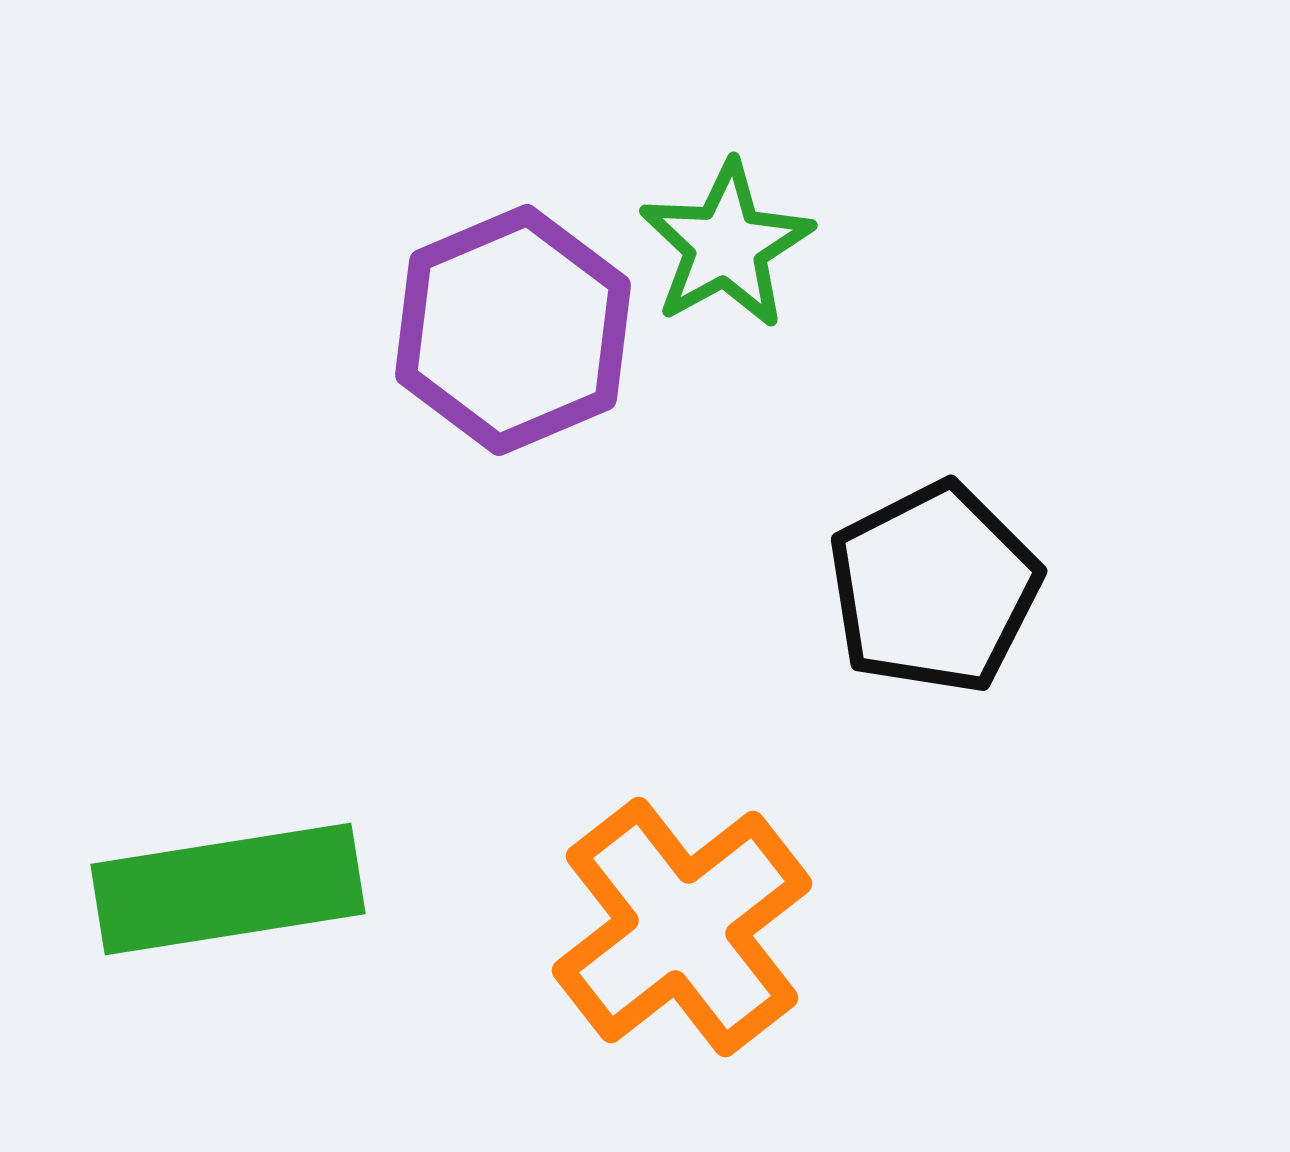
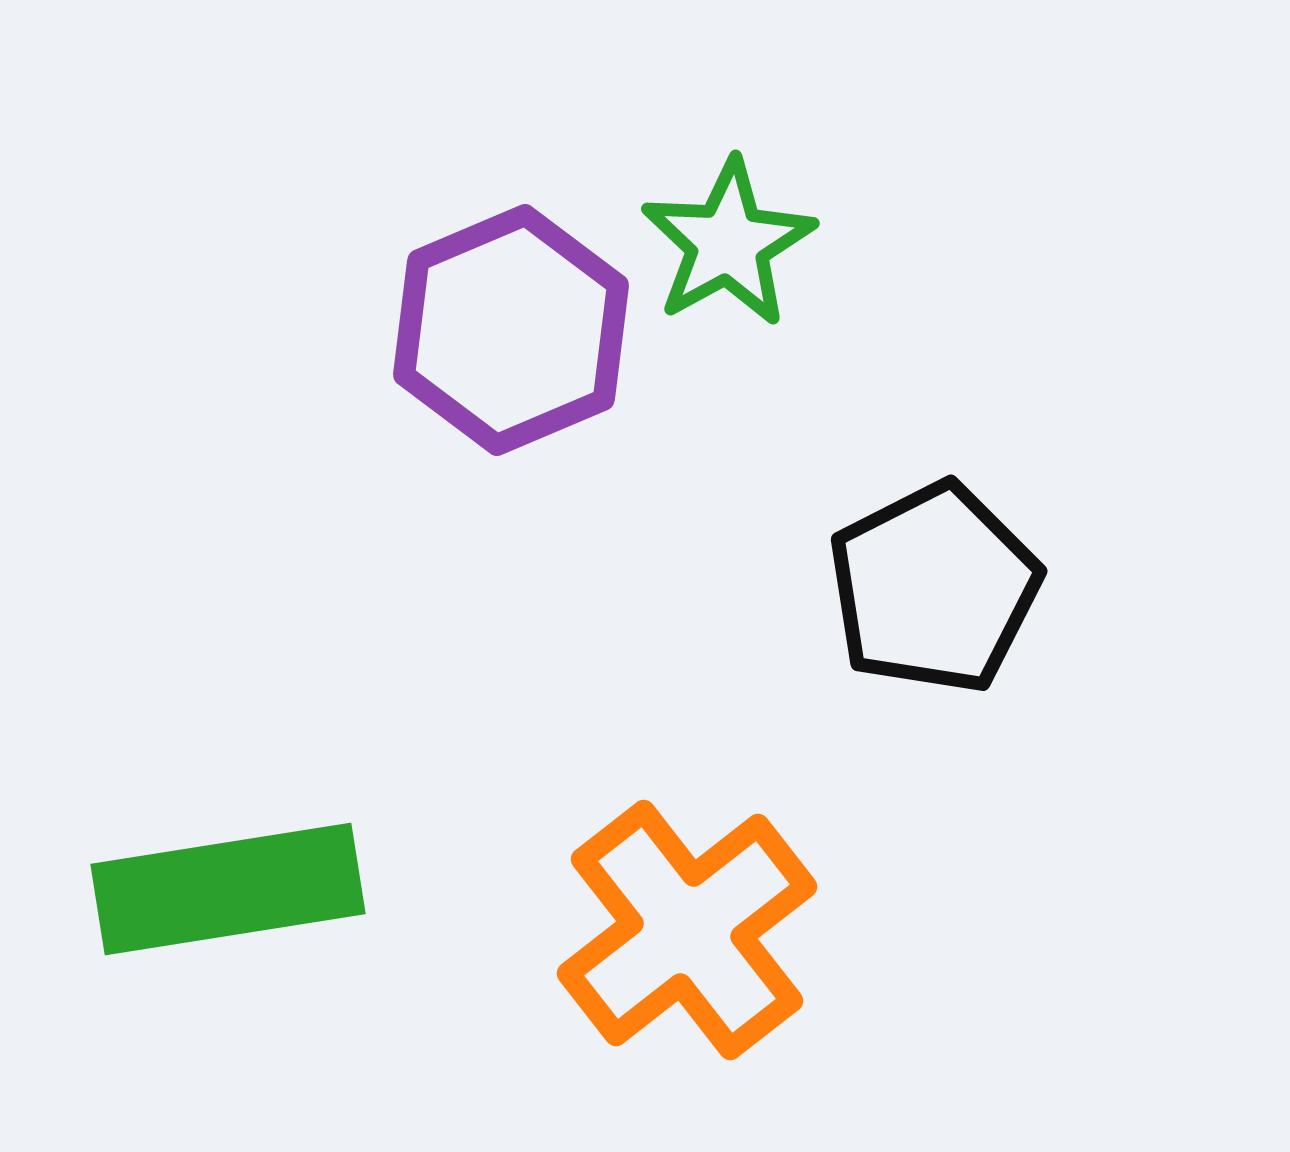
green star: moved 2 px right, 2 px up
purple hexagon: moved 2 px left
orange cross: moved 5 px right, 3 px down
